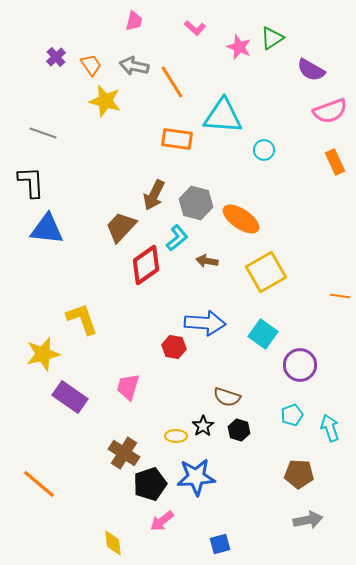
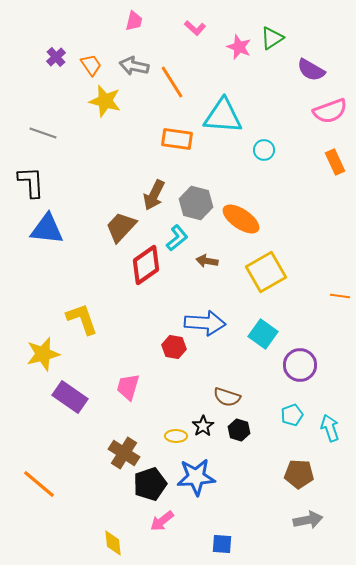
blue square at (220, 544): moved 2 px right; rotated 20 degrees clockwise
